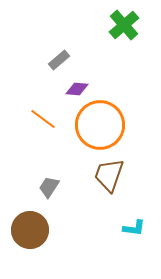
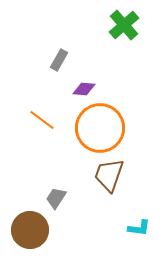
gray rectangle: rotated 20 degrees counterclockwise
purple diamond: moved 7 px right
orange line: moved 1 px left, 1 px down
orange circle: moved 3 px down
gray trapezoid: moved 7 px right, 11 px down
cyan L-shape: moved 5 px right
